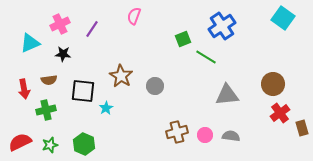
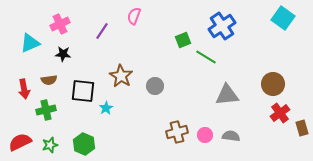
purple line: moved 10 px right, 2 px down
green square: moved 1 px down
